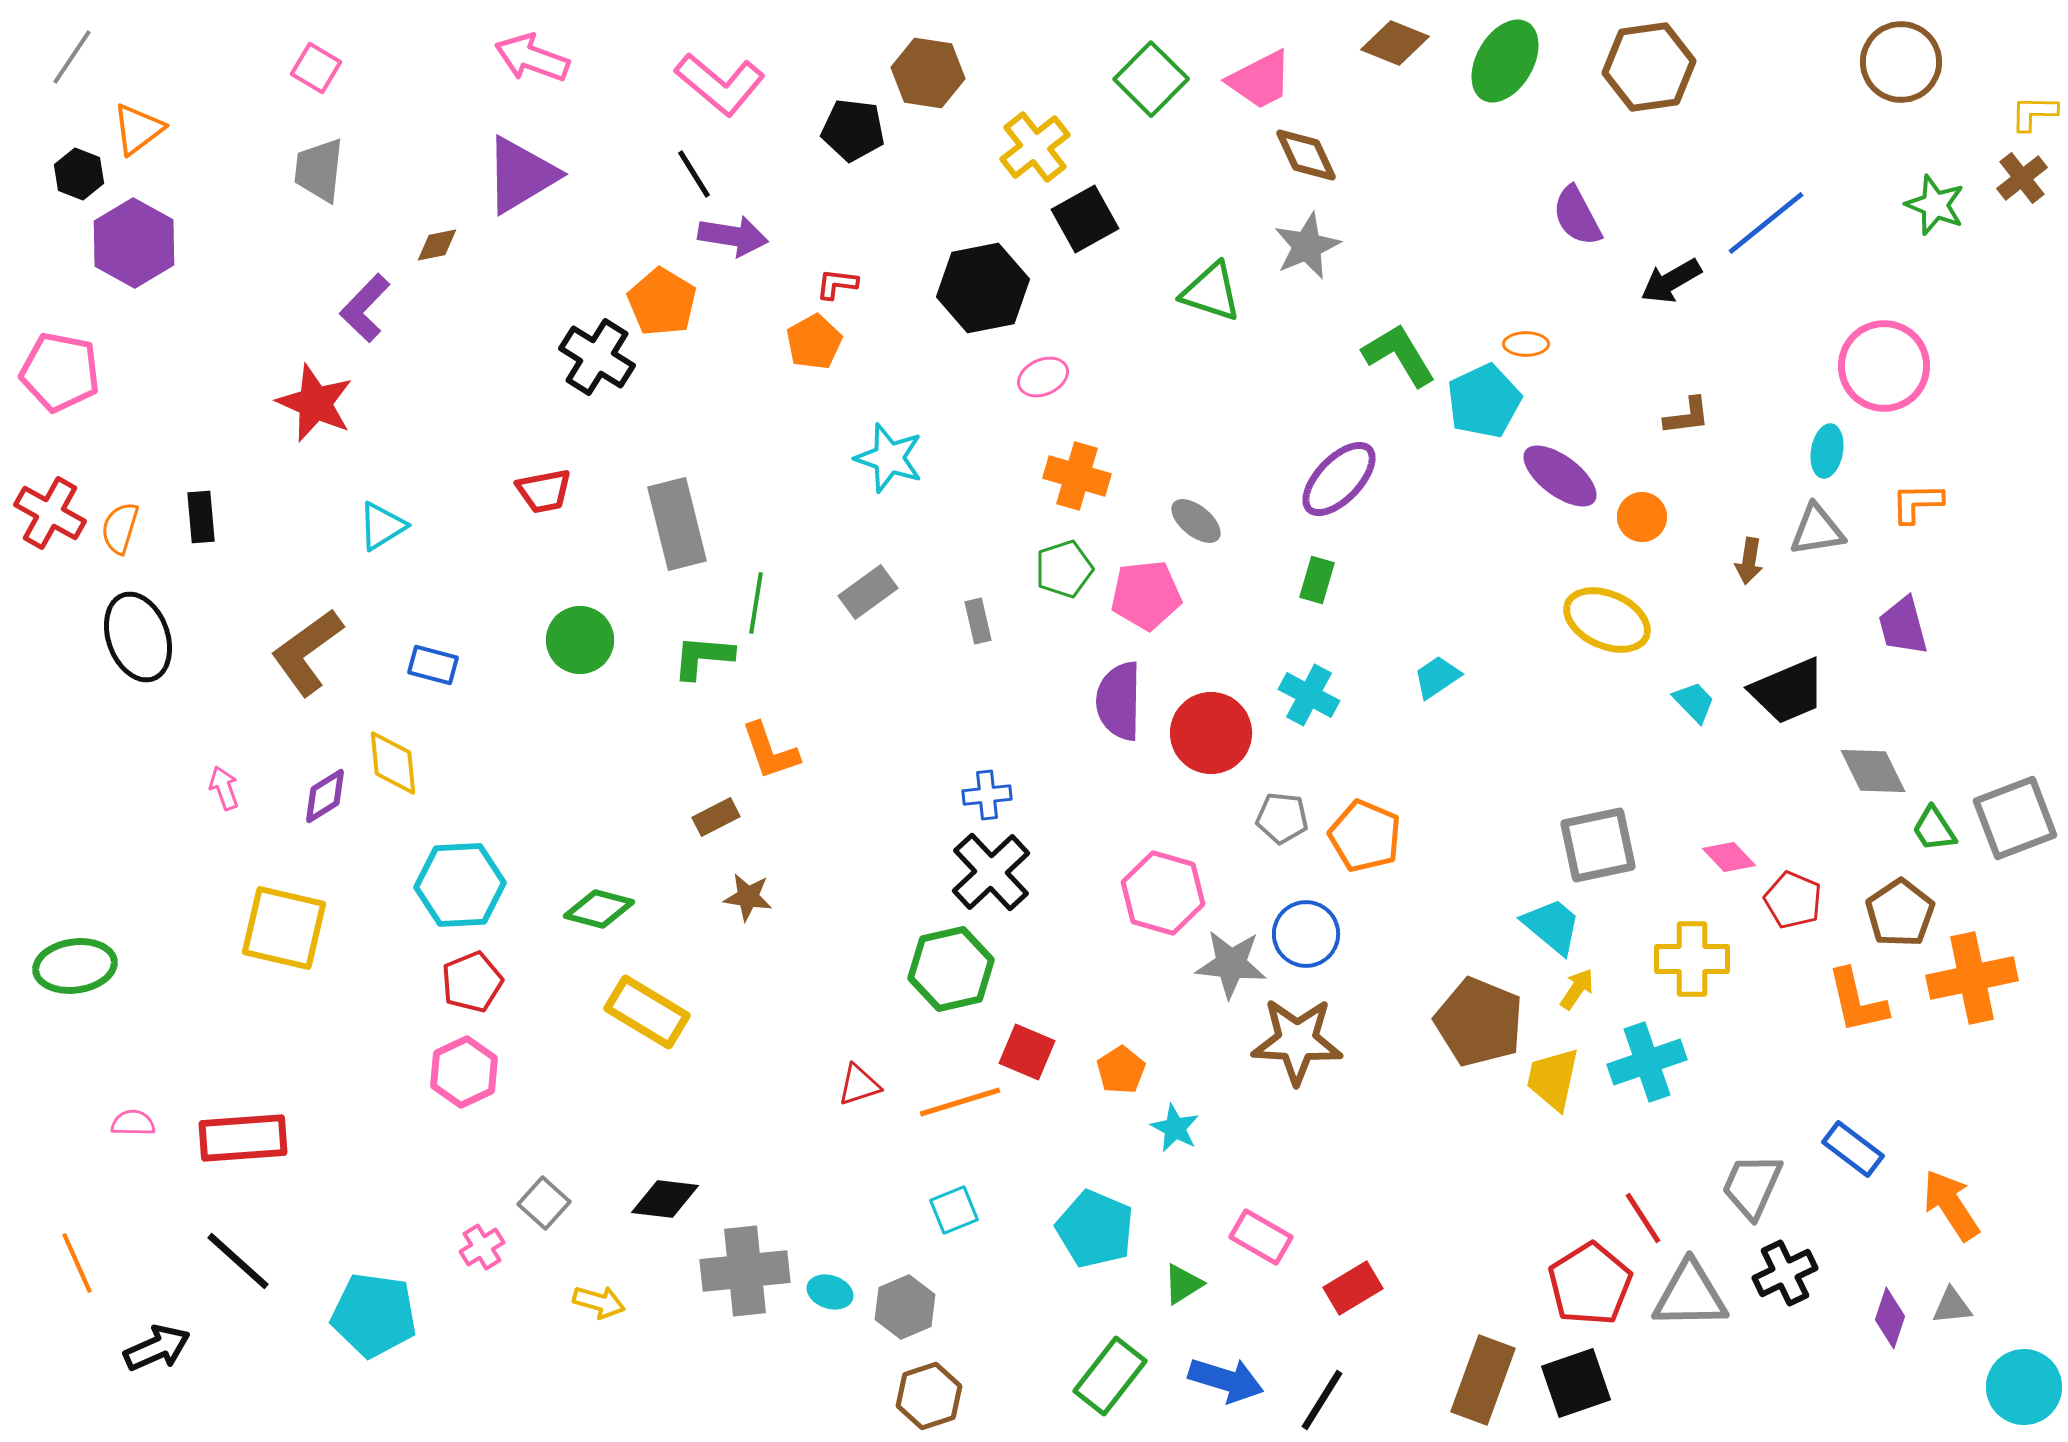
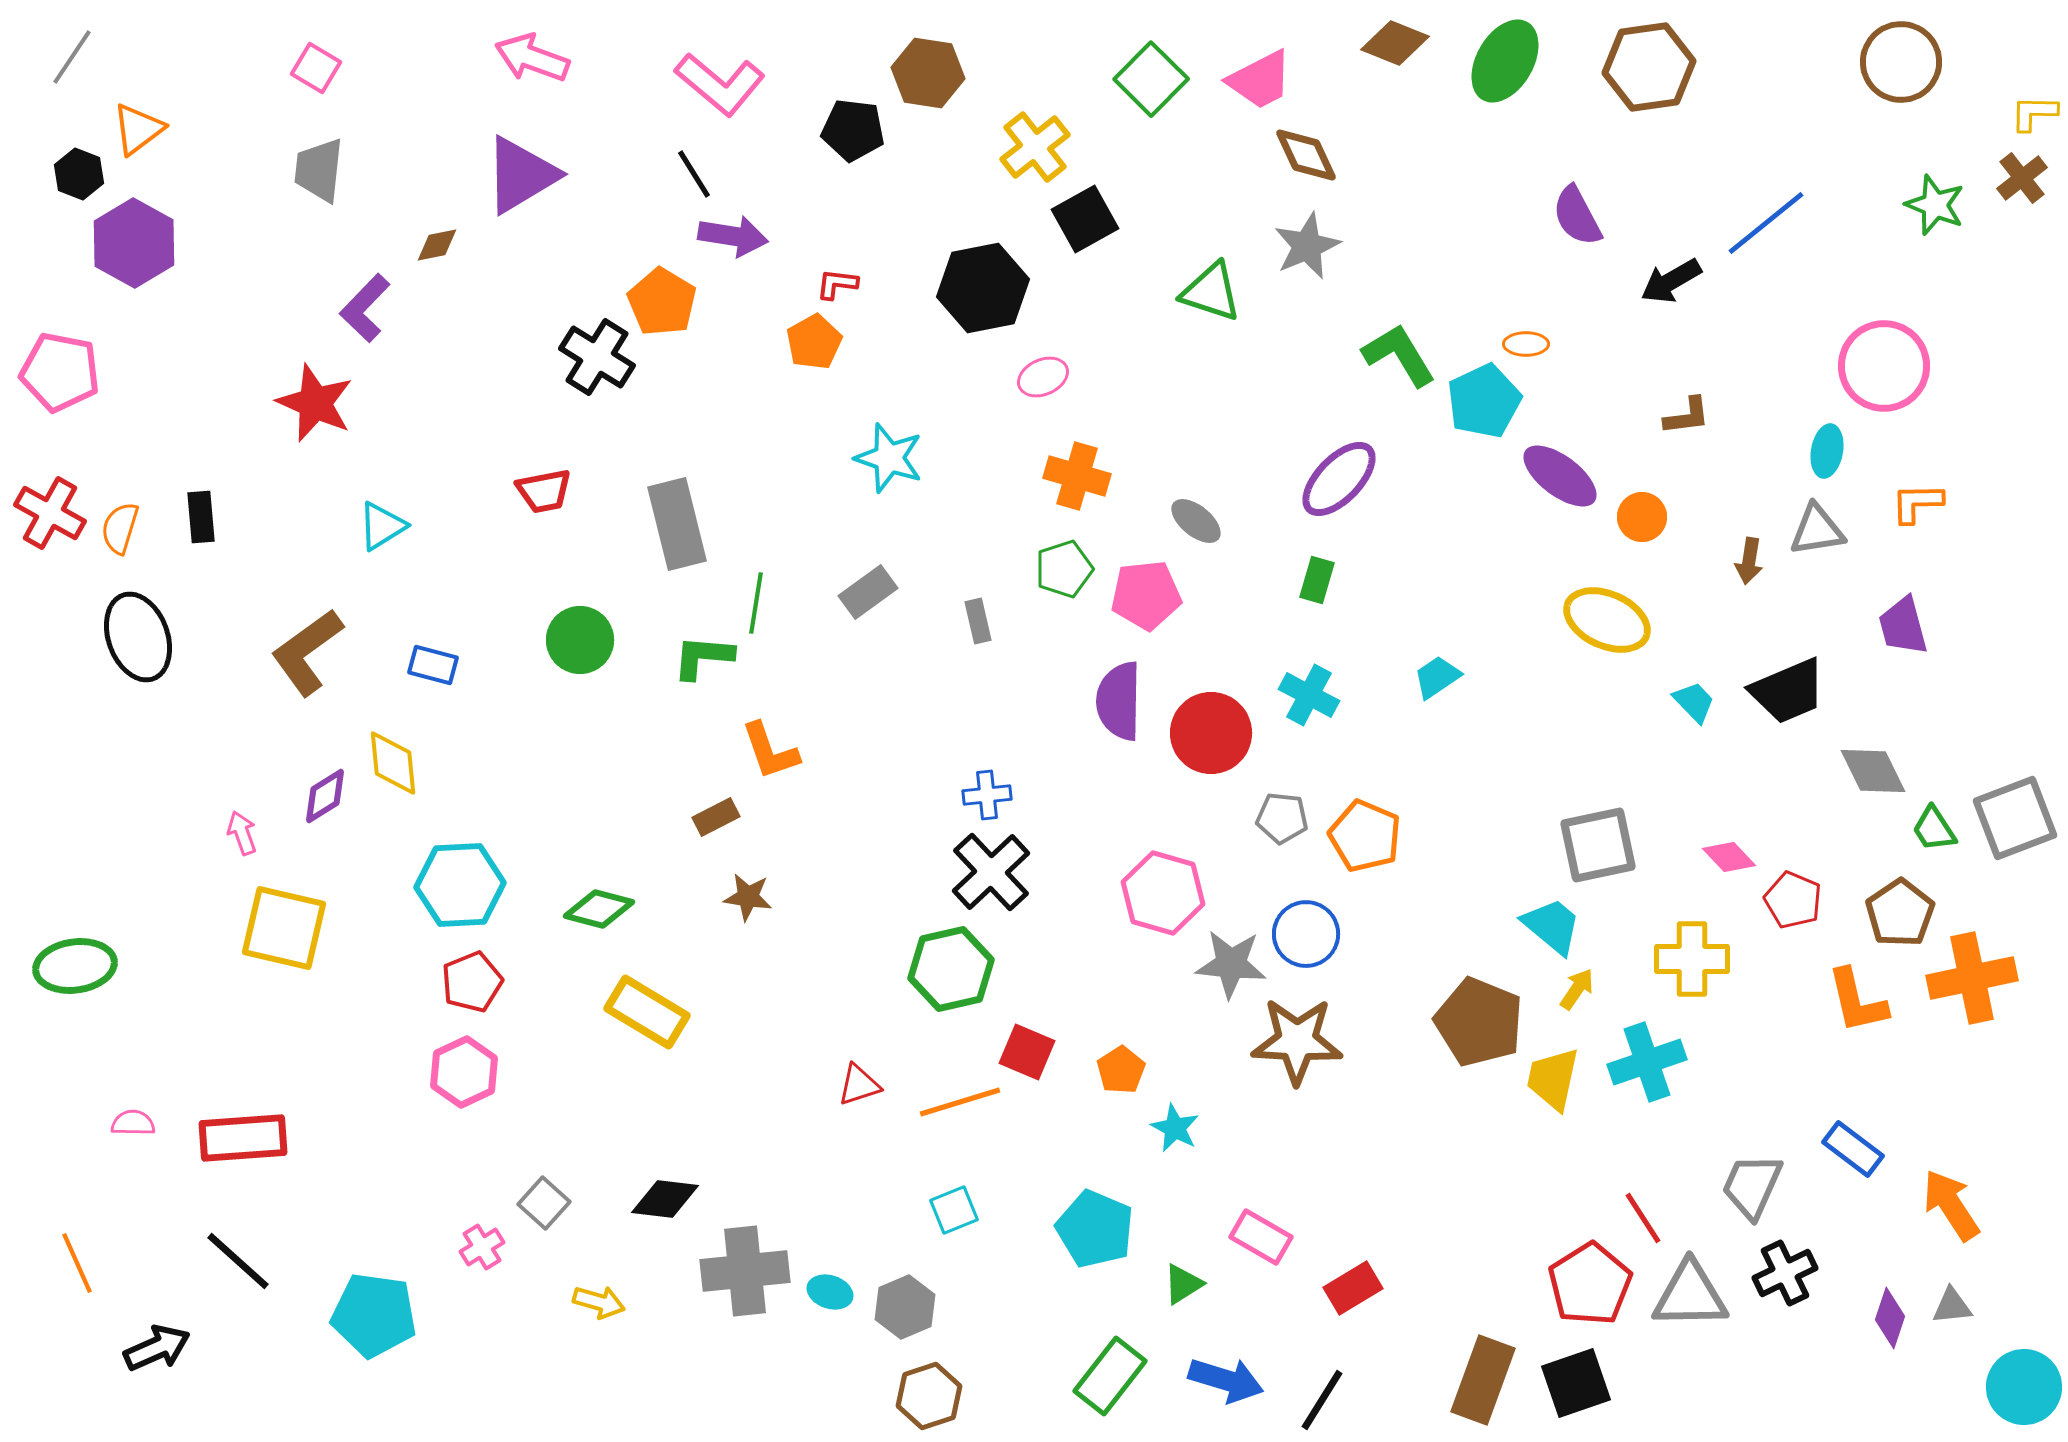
pink arrow at (224, 788): moved 18 px right, 45 px down
